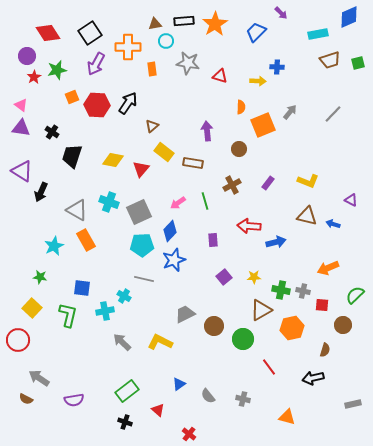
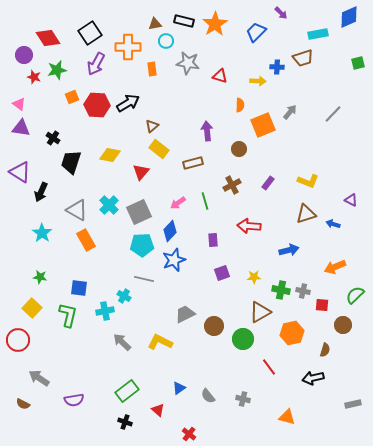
black rectangle at (184, 21): rotated 18 degrees clockwise
red diamond at (48, 33): moved 5 px down
purple circle at (27, 56): moved 3 px left, 1 px up
brown trapezoid at (330, 60): moved 27 px left, 2 px up
red star at (34, 77): rotated 24 degrees counterclockwise
black arrow at (128, 103): rotated 25 degrees clockwise
pink triangle at (21, 105): moved 2 px left, 1 px up
orange semicircle at (241, 107): moved 1 px left, 2 px up
black cross at (52, 132): moved 1 px right, 6 px down
yellow rectangle at (164, 152): moved 5 px left, 3 px up
black trapezoid at (72, 156): moved 1 px left, 6 px down
yellow diamond at (113, 160): moved 3 px left, 5 px up
brown rectangle at (193, 163): rotated 24 degrees counterclockwise
red triangle at (141, 169): moved 3 px down
purple triangle at (22, 171): moved 2 px left, 1 px down
cyan cross at (109, 202): moved 3 px down; rotated 24 degrees clockwise
brown triangle at (307, 216): moved 1 px left, 2 px up; rotated 30 degrees counterclockwise
blue arrow at (276, 242): moved 13 px right, 8 px down
cyan star at (54, 246): moved 12 px left, 13 px up; rotated 12 degrees counterclockwise
orange arrow at (328, 268): moved 7 px right, 1 px up
purple square at (224, 277): moved 2 px left, 4 px up; rotated 21 degrees clockwise
blue square at (82, 288): moved 3 px left
brown triangle at (261, 310): moved 1 px left, 2 px down
orange hexagon at (292, 328): moved 5 px down
blue triangle at (179, 384): moved 4 px down
brown semicircle at (26, 399): moved 3 px left, 5 px down
